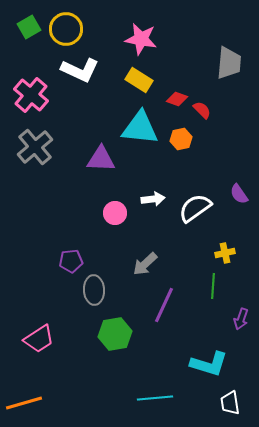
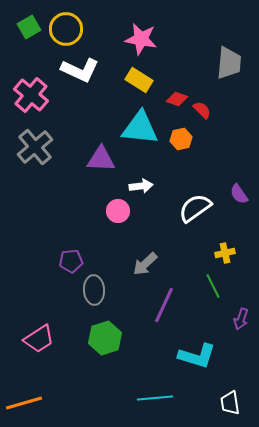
white arrow: moved 12 px left, 13 px up
pink circle: moved 3 px right, 2 px up
green line: rotated 30 degrees counterclockwise
green hexagon: moved 10 px left, 4 px down; rotated 8 degrees counterclockwise
cyan L-shape: moved 12 px left, 8 px up
